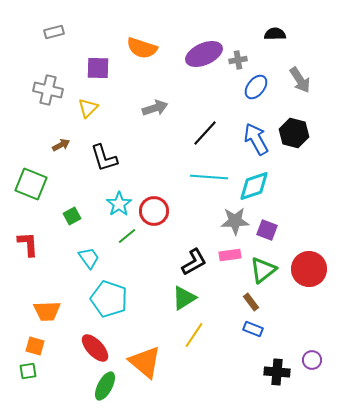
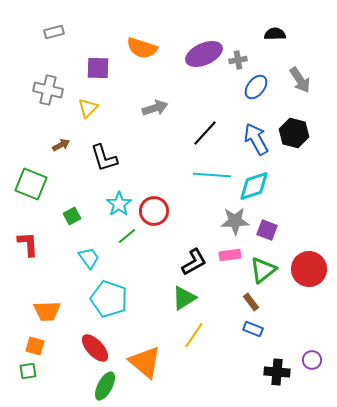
cyan line at (209, 177): moved 3 px right, 2 px up
